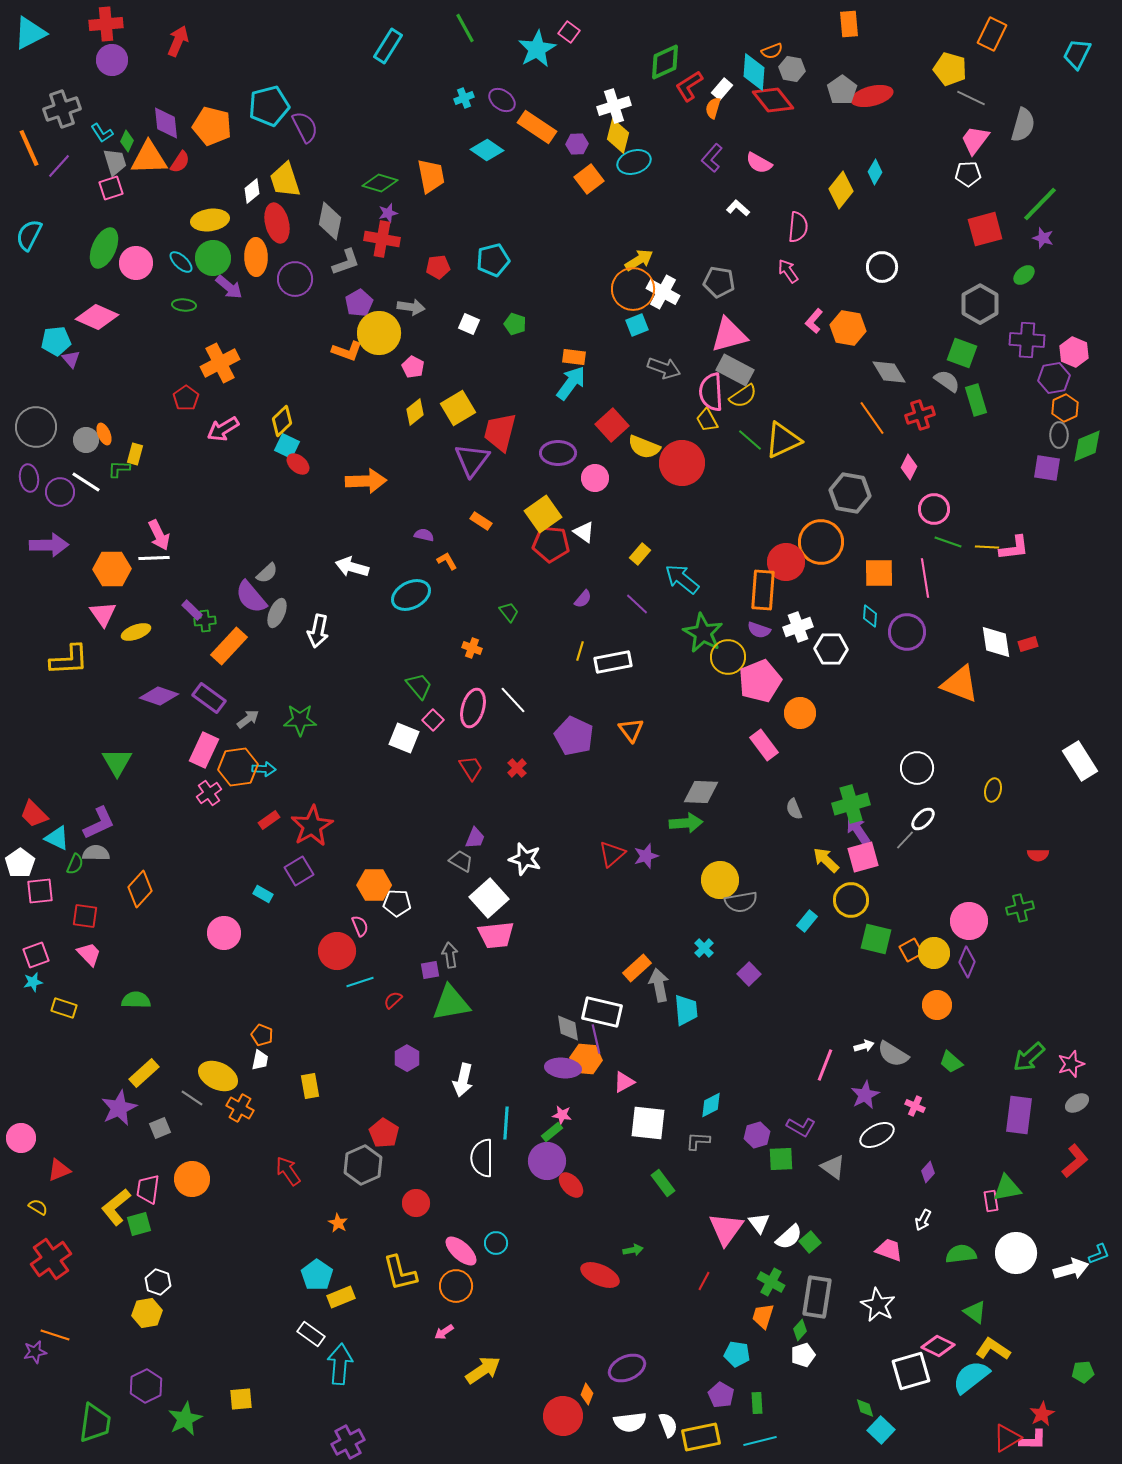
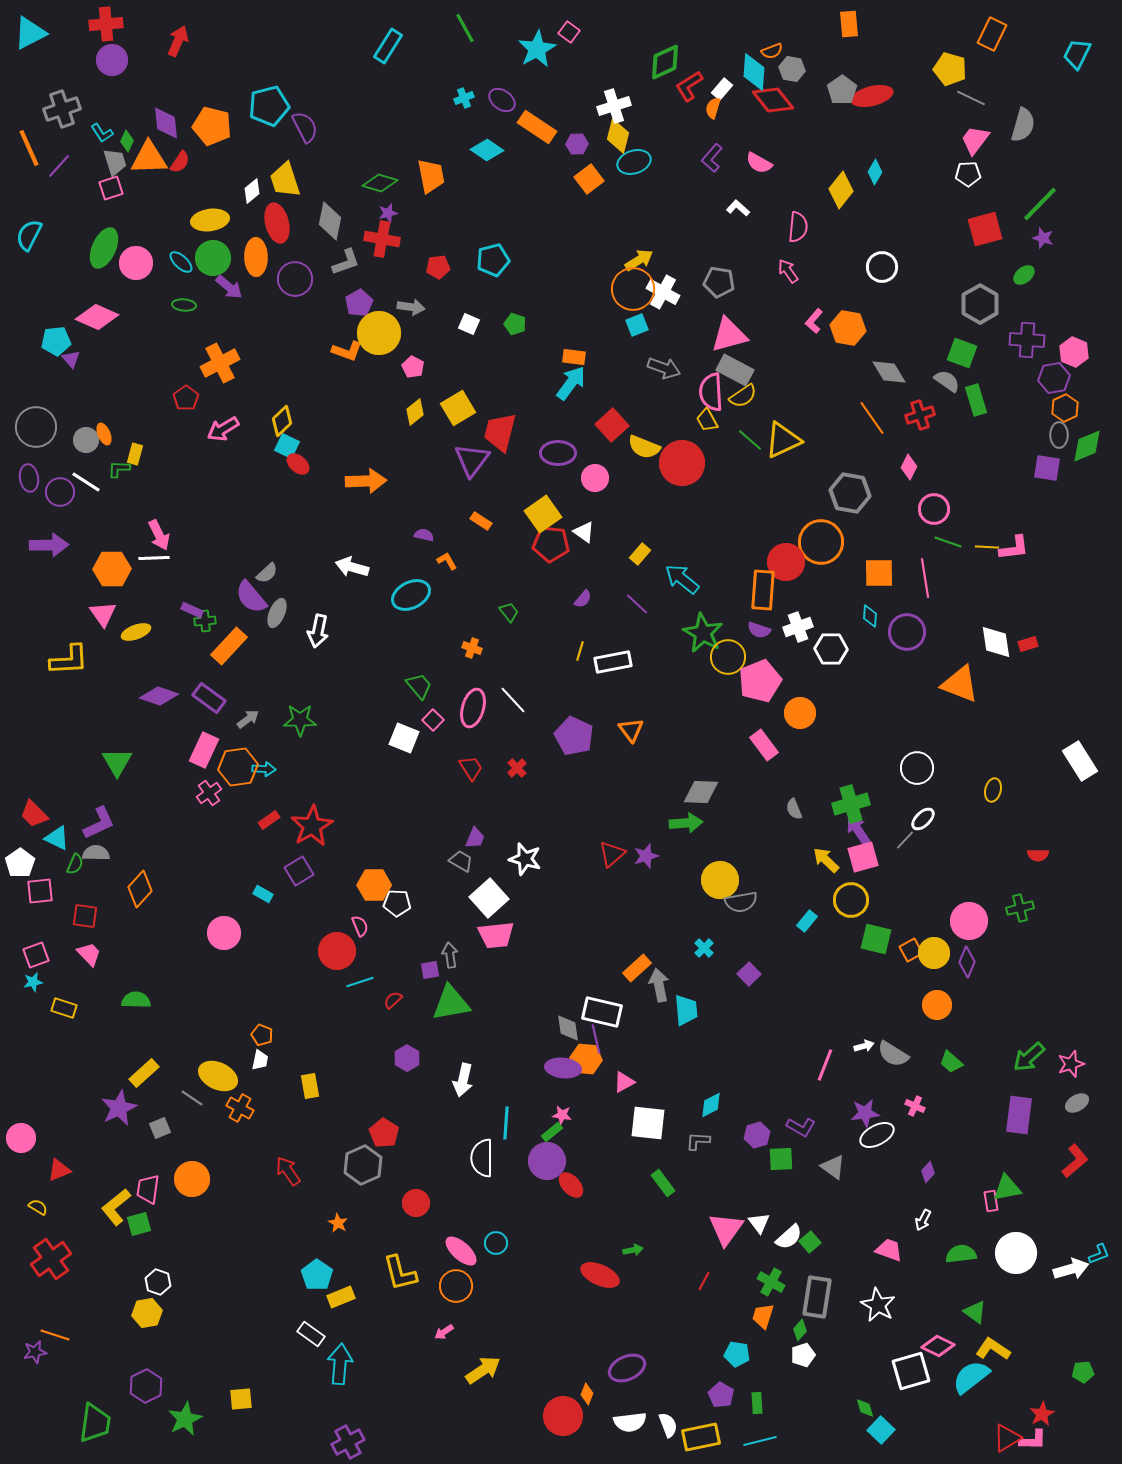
purple rectangle at (192, 610): rotated 20 degrees counterclockwise
purple star at (865, 1095): moved 18 px down; rotated 20 degrees clockwise
